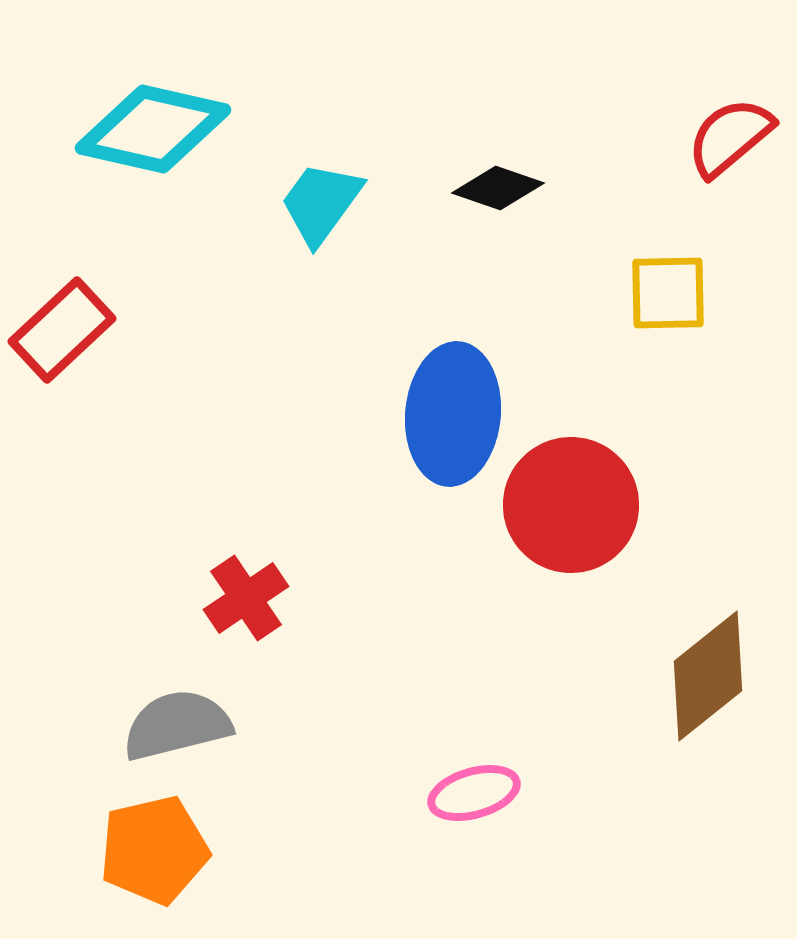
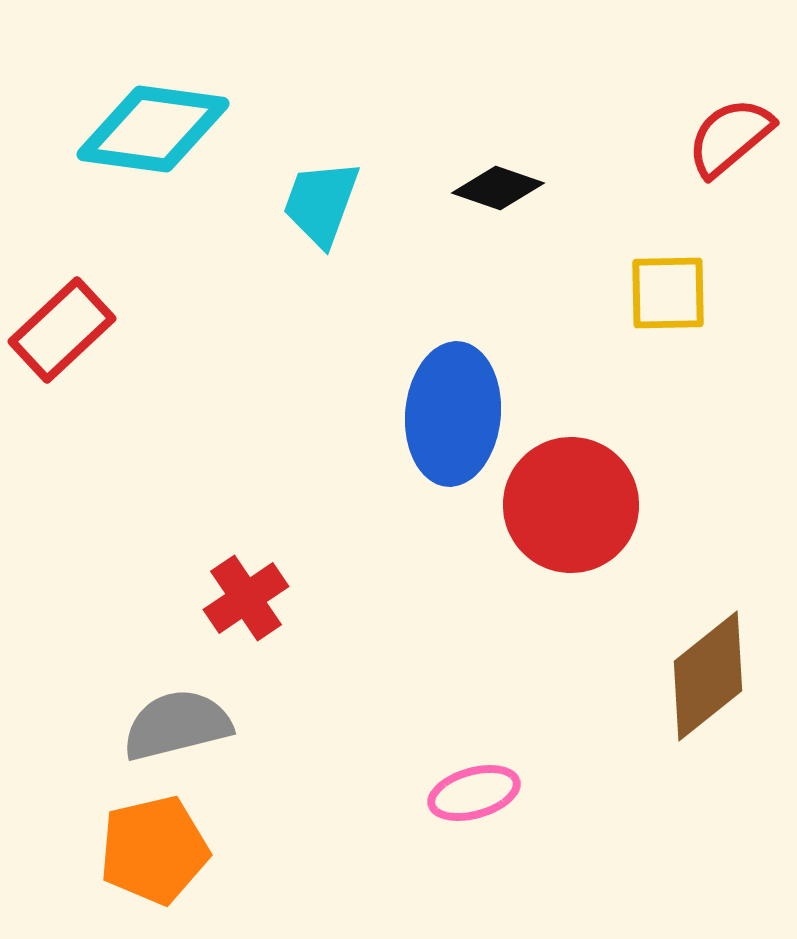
cyan diamond: rotated 5 degrees counterclockwise
cyan trapezoid: rotated 16 degrees counterclockwise
